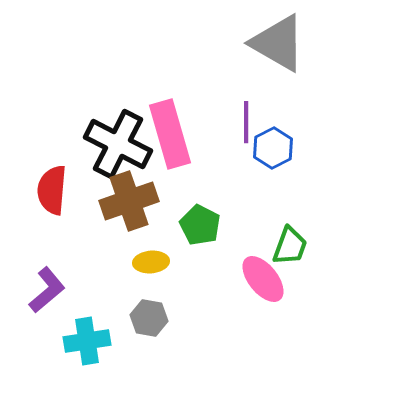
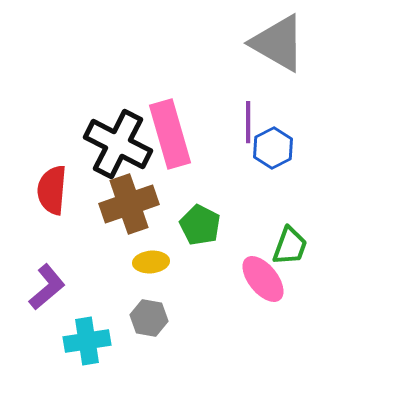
purple line: moved 2 px right
brown cross: moved 3 px down
purple L-shape: moved 3 px up
